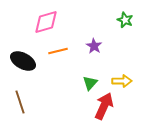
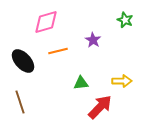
purple star: moved 1 px left, 6 px up
black ellipse: rotated 20 degrees clockwise
green triangle: moved 9 px left; rotated 42 degrees clockwise
red arrow: moved 4 px left, 1 px down; rotated 20 degrees clockwise
